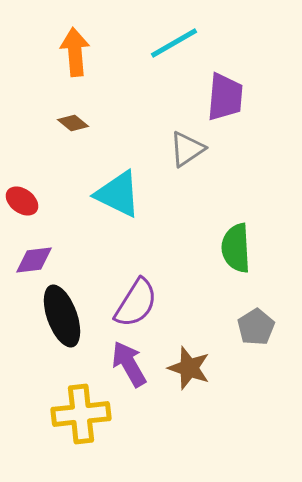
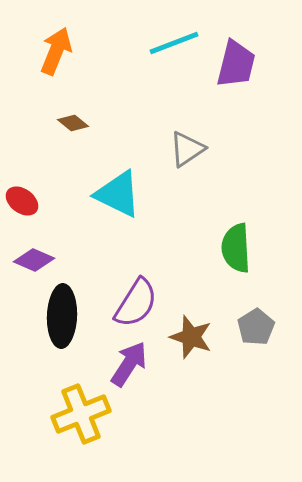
cyan line: rotated 9 degrees clockwise
orange arrow: moved 19 px left, 1 px up; rotated 27 degrees clockwise
purple trapezoid: moved 11 px right, 33 px up; rotated 9 degrees clockwise
purple diamond: rotated 30 degrees clockwise
black ellipse: rotated 22 degrees clockwise
purple arrow: rotated 63 degrees clockwise
brown star: moved 2 px right, 31 px up
yellow cross: rotated 16 degrees counterclockwise
